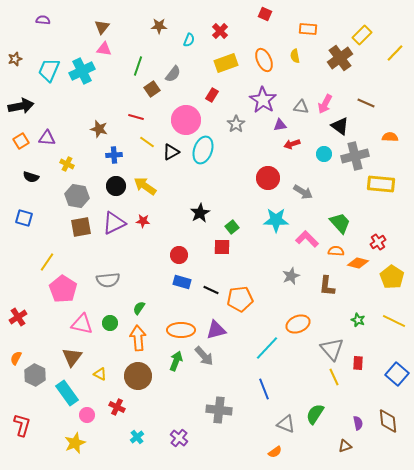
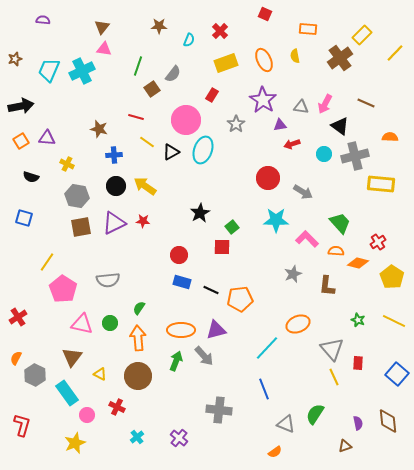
gray star at (291, 276): moved 2 px right, 2 px up
